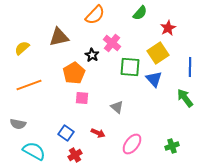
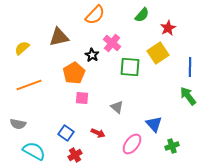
green semicircle: moved 2 px right, 2 px down
blue triangle: moved 45 px down
green arrow: moved 3 px right, 2 px up
